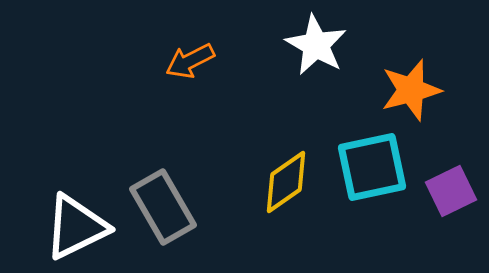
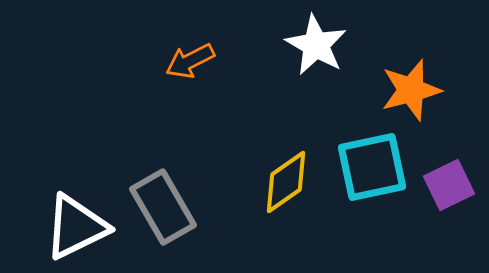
purple square: moved 2 px left, 6 px up
